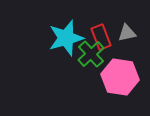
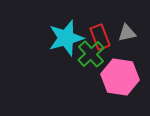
red rectangle: moved 1 px left
